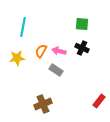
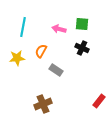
pink arrow: moved 22 px up
